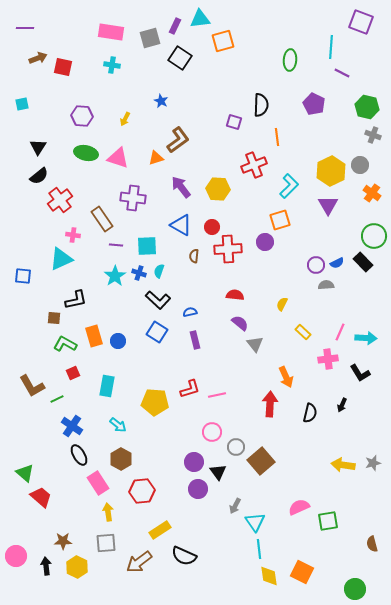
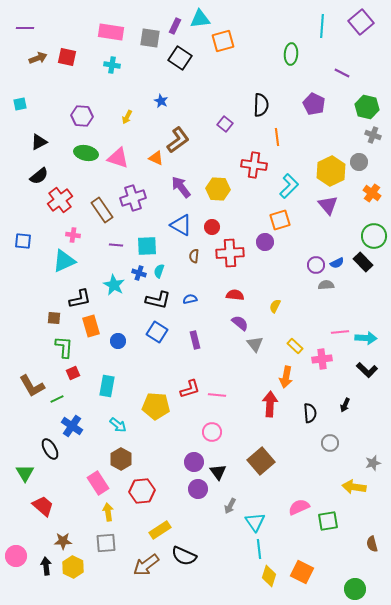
purple square at (361, 22): rotated 30 degrees clockwise
gray square at (150, 38): rotated 25 degrees clockwise
cyan line at (331, 47): moved 9 px left, 21 px up
green ellipse at (290, 60): moved 1 px right, 6 px up
red square at (63, 67): moved 4 px right, 10 px up
cyan square at (22, 104): moved 2 px left
yellow arrow at (125, 119): moved 2 px right, 2 px up
purple square at (234, 122): moved 9 px left, 2 px down; rotated 21 degrees clockwise
black triangle at (38, 147): moved 1 px right, 5 px up; rotated 30 degrees clockwise
orange triangle at (156, 158): rotated 42 degrees clockwise
red cross at (254, 165): rotated 30 degrees clockwise
gray circle at (360, 165): moved 1 px left, 3 px up
purple cross at (133, 198): rotated 25 degrees counterclockwise
purple triangle at (328, 205): rotated 10 degrees counterclockwise
brown rectangle at (102, 219): moved 9 px up
red cross at (228, 249): moved 2 px right, 4 px down
cyan triangle at (61, 259): moved 3 px right, 2 px down
blue square at (23, 276): moved 35 px up
cyan star at (115, 276): moved 1 px left, 9 px down; rotated 10 degrees counterclockwise
black L-shape at (76, 300): moved 4 px right, 1 px up
black L-shape at (158, 300): rotated 30 degrees counterclockwise
yellow semicircle at (282, 304): moved 7 px left, 2 px down
blue semicircle at (190, 312): moved 13 px up
yellow rectangle at (303, 332): moved 8 px left, 14 px down
pink line at (340, 332): rotated 60 degrees clockwise
orange rectangle at (94, 336): moved 3 px left, 10 px up
green L-shape at (65, 344): moved 1 px left, 3 px down; rotated 65 degrees clockwise
pink cross at (328, 359): moved 6 px left
black L-shape at (360, 373): moved 7 px right, 3 px up; rotated 15 degrees counterclockwise
orange arrow at (286, 377): rotated 35 degrees clockwise
pink line at (217, 395): rotated 18 degrees clockwise
yellow pentagon at (155, 402): moved 1 px right, 4 px down
black arrow at (342, 405): moved 3 px right
black semicircle at (310, 413): rotated 18 degrees counterclockwise
gray circle at (236, 447): moved 94 px right, 4 px up
black ellipse at (79, 455): moved 29 px left, 6 px up
yellow arrow at (343, 465): moved 11 px right, 22 px down
green triangle at (25, 473): rotated 18 degrees clockwise
red trapezoid at (41, 497): moved 2 px right, 9 px down
gray arrow at (235, 506): moved 5 px left
brown arrow at (139, 562): moved 7 px right, 3 px down
yellow hexagon at (77, 567): moved 4 px left
yellow diamond at (269, 576): rotated 25 degrees clockwise
